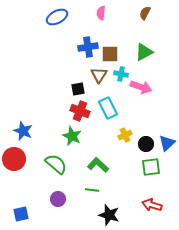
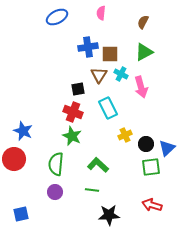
brown semicircle: moved 2 px left, 9 px down
cyan cross: rotated 16 degrees clockwise
pink arrow: rotated 55 degrees clockwise
red cross: moved 7 px left, 1 px down
blue triangle: moved 5 px down
green semicircle: rotated 125 degrees counterclockwise
purple circle: moved 3 px left, 7 px up
black star: rotated 20 degrees counterclockwise
